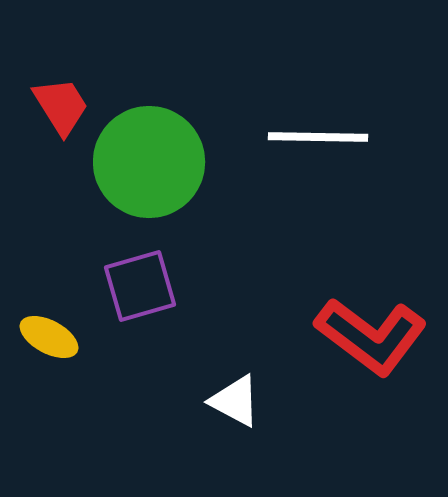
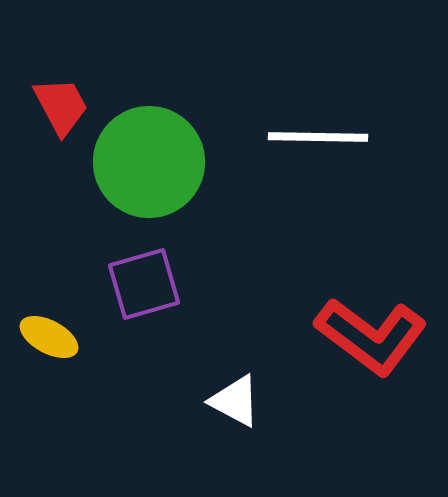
red trapezoid: rotated 4 degrees clockwise
purple square: moved 4 px right, 2 px up
